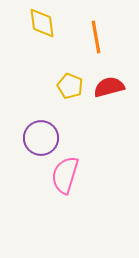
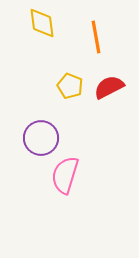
red semicircle: rotated 12 degrees counterclockwise
